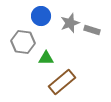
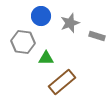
gray rectangle: moved 5 px right, 6 px down
